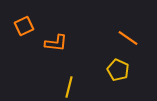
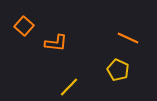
orange square: rotated 24 degrees counterclockwise
orange line: rotated 10 degrees counterclockwise
yellow line: rotated 30 degrees clockwise
